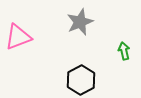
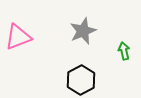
gray star: moved 3 px right, 9 px down
